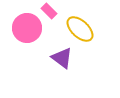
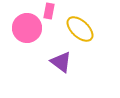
pink rectangle: rotated 56 degrees clockwise
purple triangle: moved 1 px left, 4 px down
